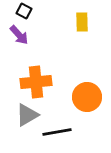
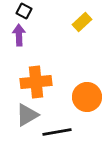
yellow rectangle: rotated 48 degrees clockwise
purple arrow: rotated 140 degrees counterclockwise
